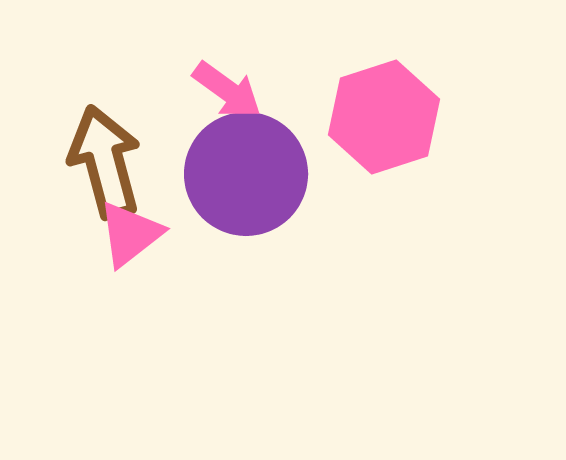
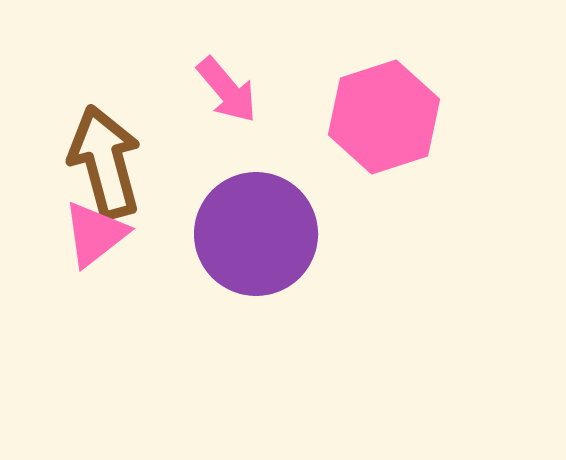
pink arrow: rotated 14 degrees clockwise
purple circle: moved 10 px right, 60 px down
pink triangle: moved 35 px left
